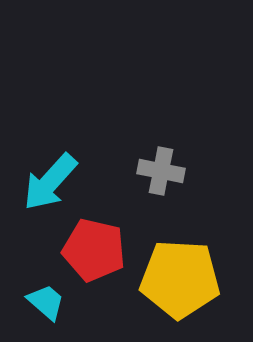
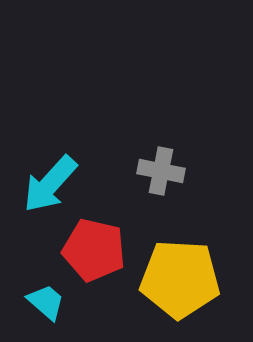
cyan arrow: moved 2 px down
